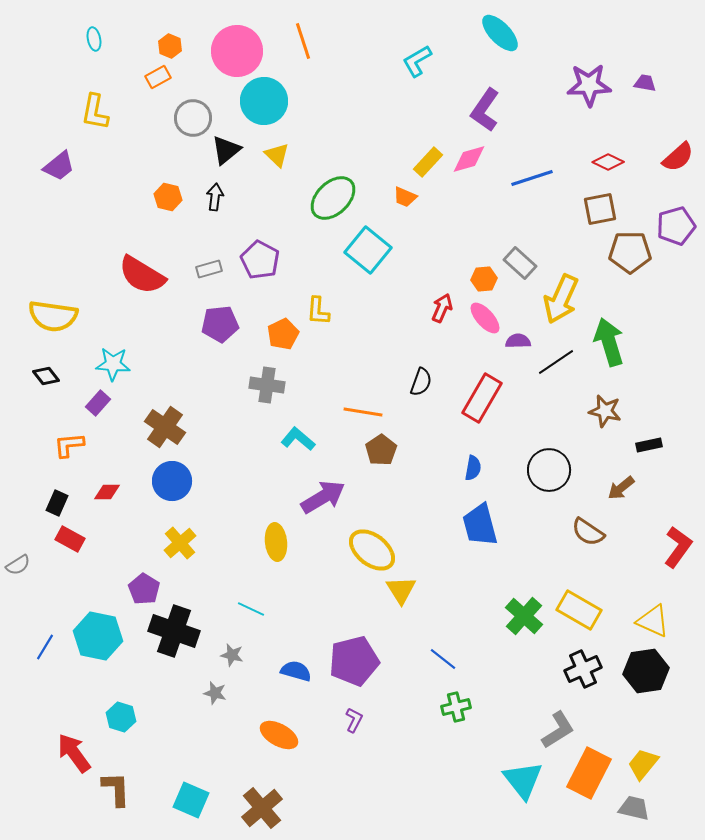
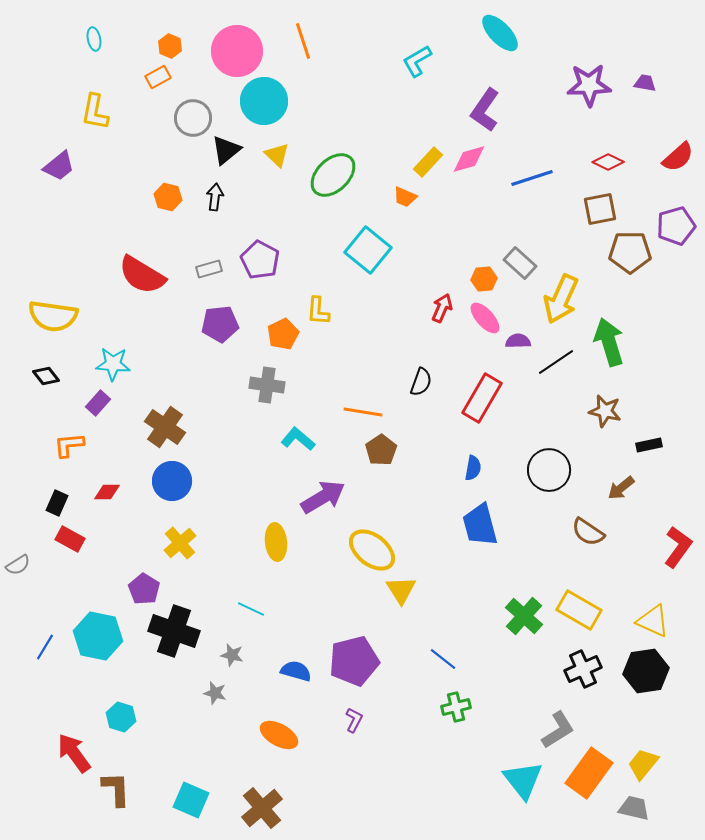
green ellipse at (333, 198): moved 23 px up
orange rectangle at (589, 773): rotated 9 degrees clockwise
